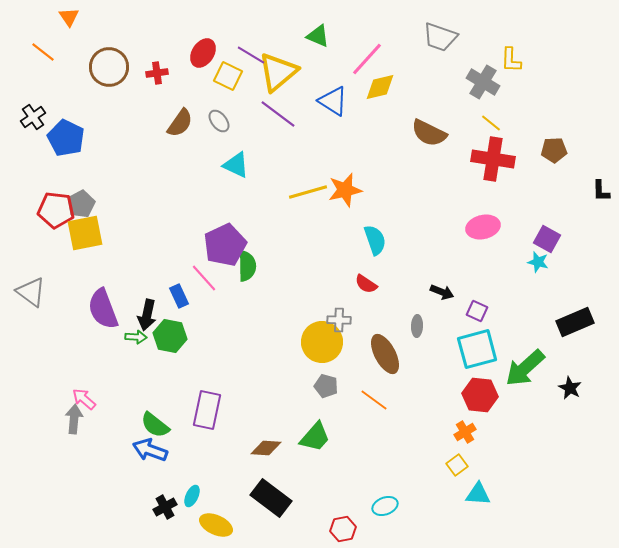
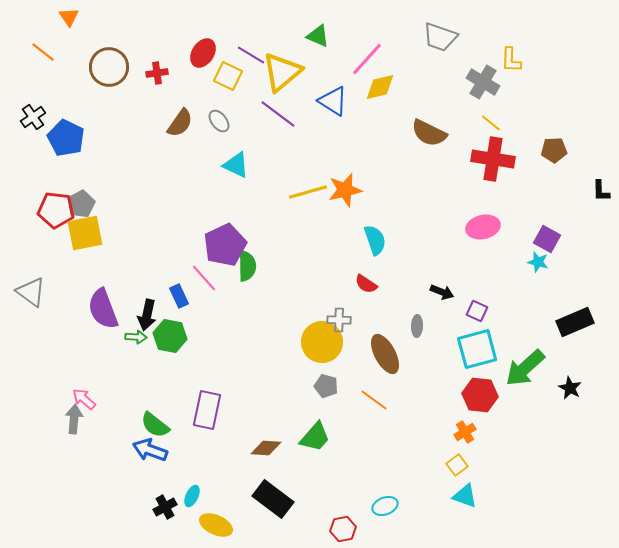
yellow triangle at (278, 72): moved 4 px right
cyan triangle at (478, 494): moved 13 px left, 2 px down; rotated 16 degrees clockwise
black rectangle at (271, 498): moved 2 px right, 1 px down
